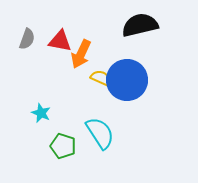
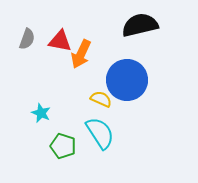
yellow semicircle: moved 21 px down
